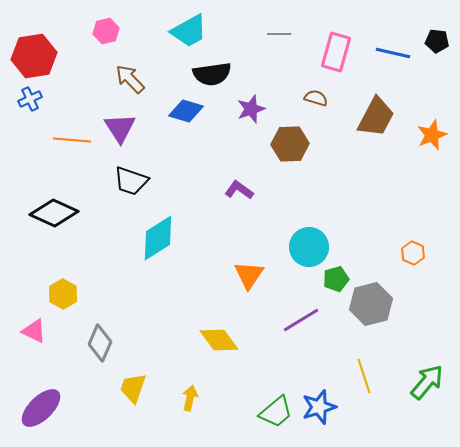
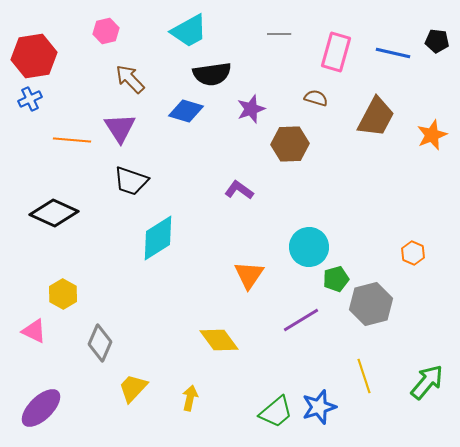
yellow trapezoid: rotated 24 degrees clockwise
